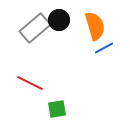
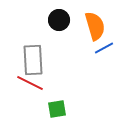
gray rectangle: moved 2 px left, 32 px down; rotated 52 degrees counterclockwise
